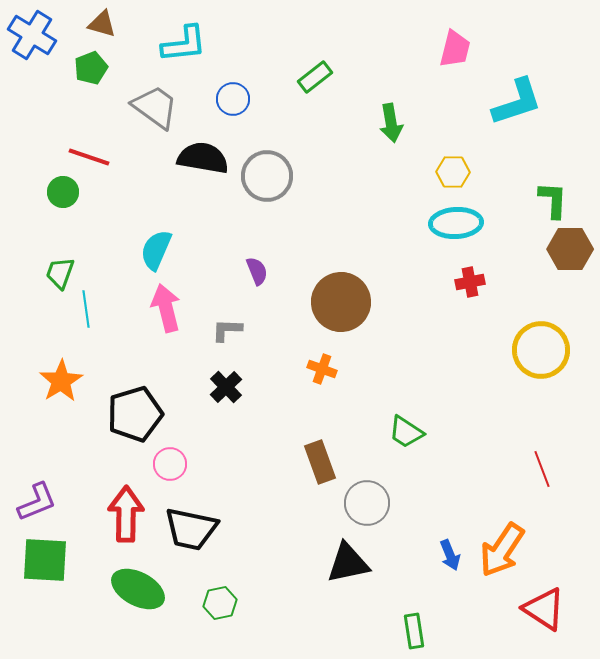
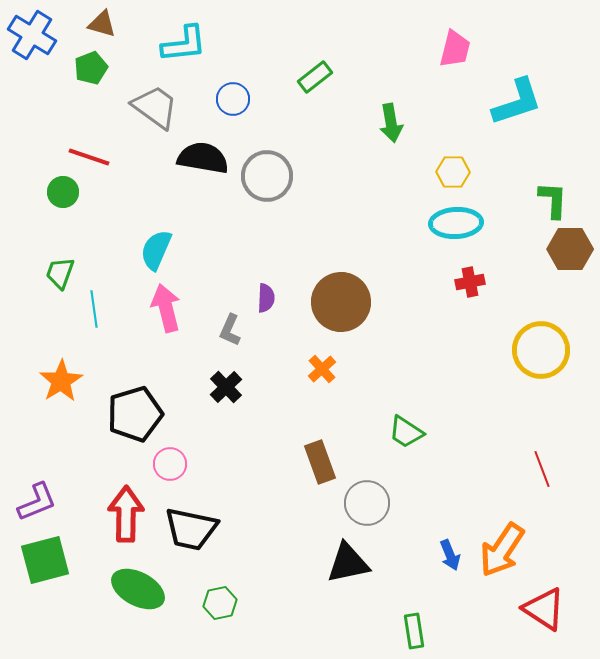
purple semicircle at (257, 271): moved 9 px right, 27 px down; rotated 24 degrees clockwise
cyan line at (86, 309): moved 8 px right
gray L-shape at (227, 330): moved 3 px right; rotated 68 degrees counterclockwise
orange cross at (322, 369): rotated 28 degrees clockwise
green square at (45, 560): rotated 18 degrees counterclockwise
